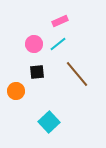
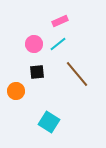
cyan square: rotated 15 degrees counterclockwise
